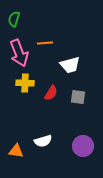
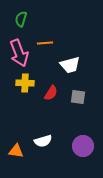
green semicircle: moved 7 px right
